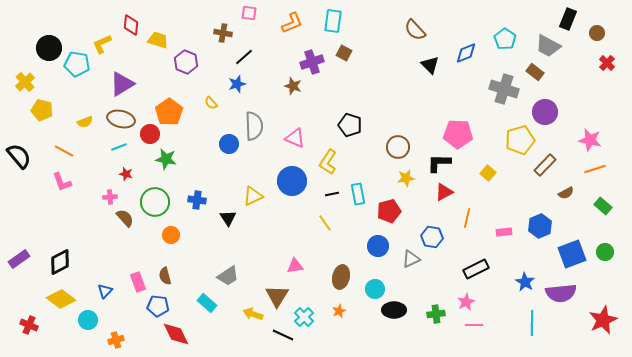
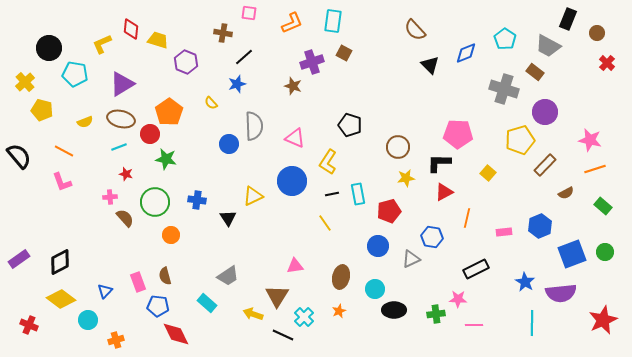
red diamond at (131, 25): moved 4 px down
cyan pentagon at (77, 64): moved 2 px left, 10 px down
pink star at (466, 302): moved 8 px left, 3 px up; rotated 30 degrees clockwise
